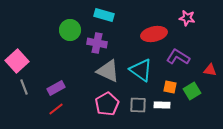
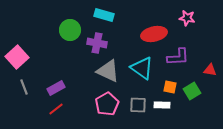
purple L-shape: rotated 145 degrees clockwise
pink square: moved 4 px up
cyan triangle: moved 1 px right, 2 px up
